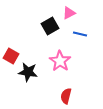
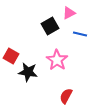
pink star: moved 3 px left, 1 px up
red semicircle: rotated 14 degrees clockwise
